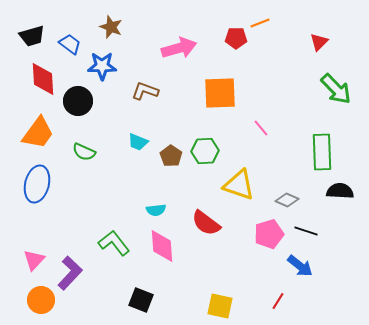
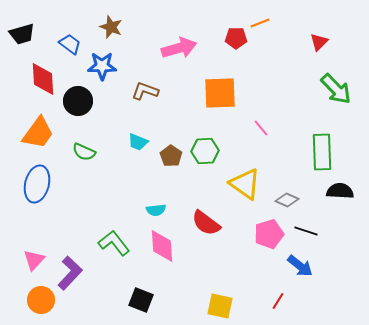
black trapezoid: moved 10 px left, 2 px up
yellow triangle: moved 6 px right, 1 px up; rotated 16 degrees clockwise
